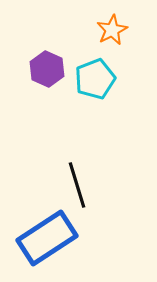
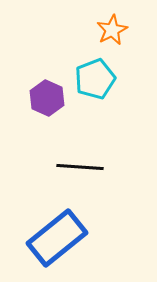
purple hexagon: moved 29 px down
black line: moved 3 px right, 18 px up; rotated 69 degrees counterclockwise
blue rectangle: moved 10 px right; rotated 6 degrees counterclockwise
